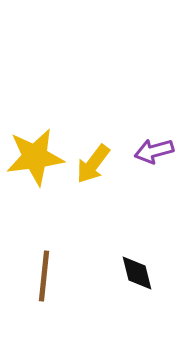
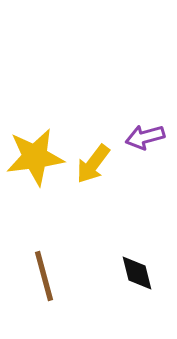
purple arrow: moved 9 px left, 14 px up
brown line: rotated 21 degrees counterclockwise
